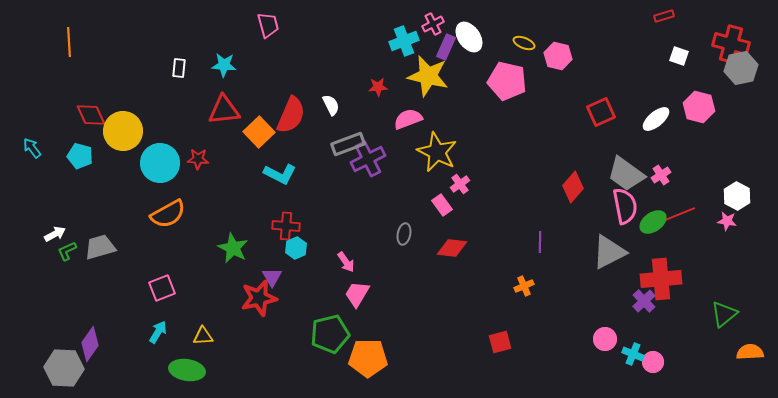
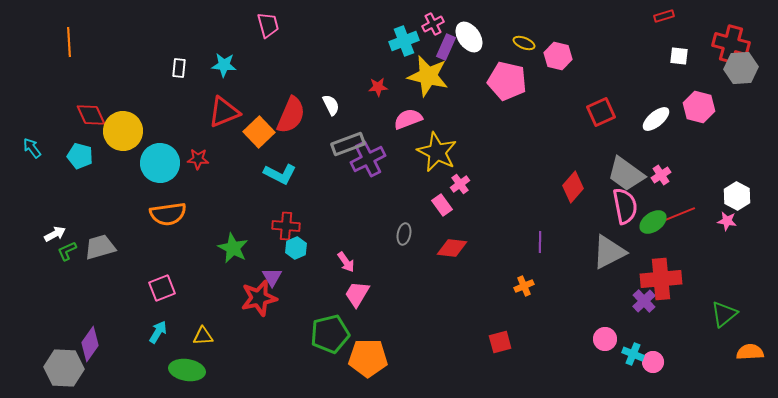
white square at (679, 56): rotated 12 degrees counterclockwise
gray hexagon at (741, 68): rotated 8 degrees clockwise
red triangle at (224, 110): moved 2 px down; rotated 16 degrees counterclockwise
orange semicircle at (168, 214): rotated 21 degrees clockwise
